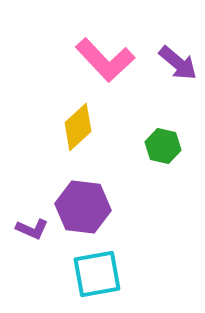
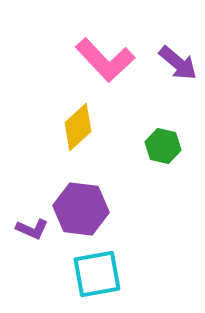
purple hexagon: moved 2 px left, 2 px down
